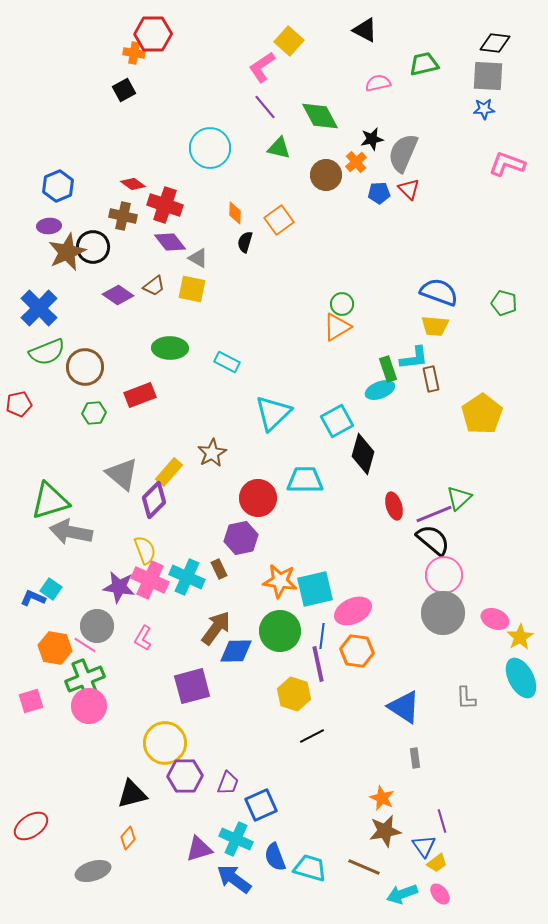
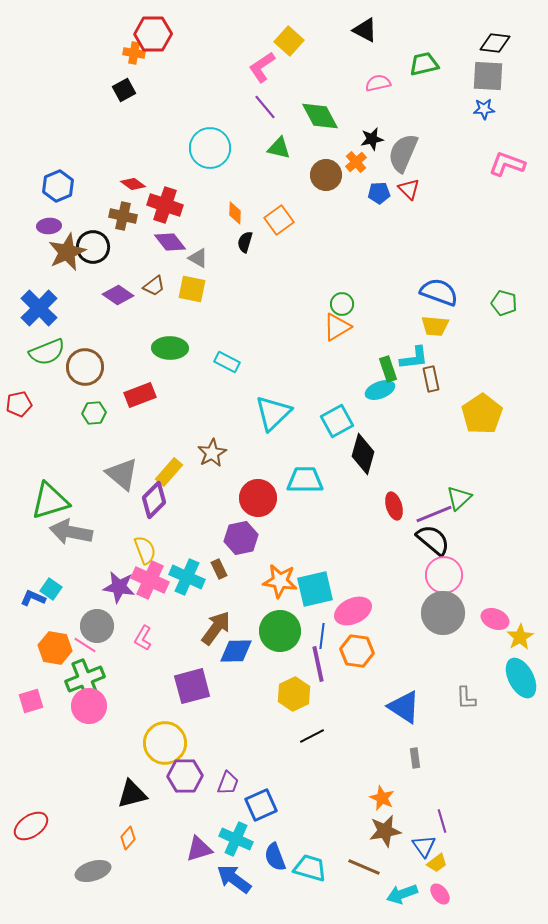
yellow hexagon at (294, 694): rotated 16 degrees clockwise
